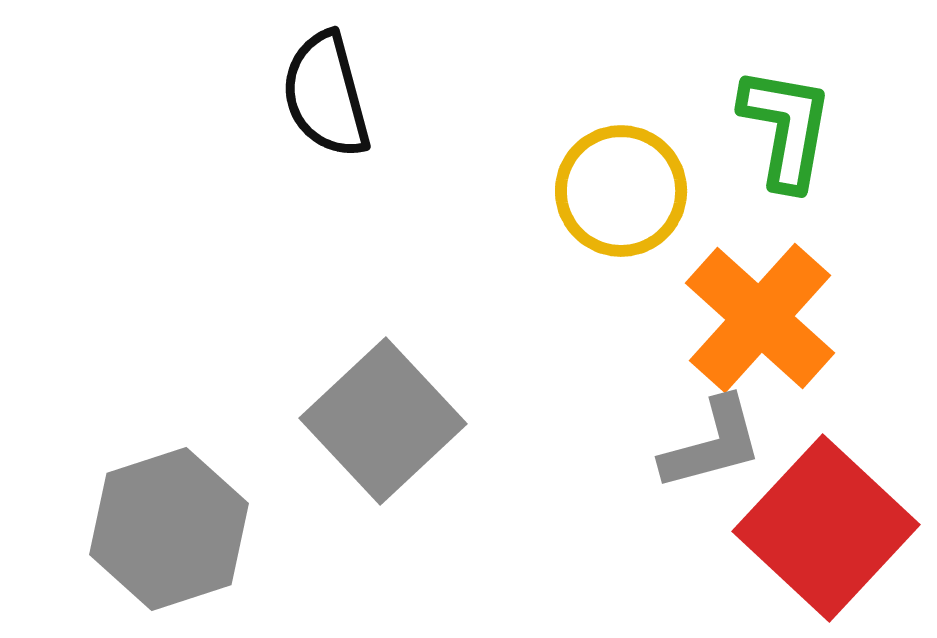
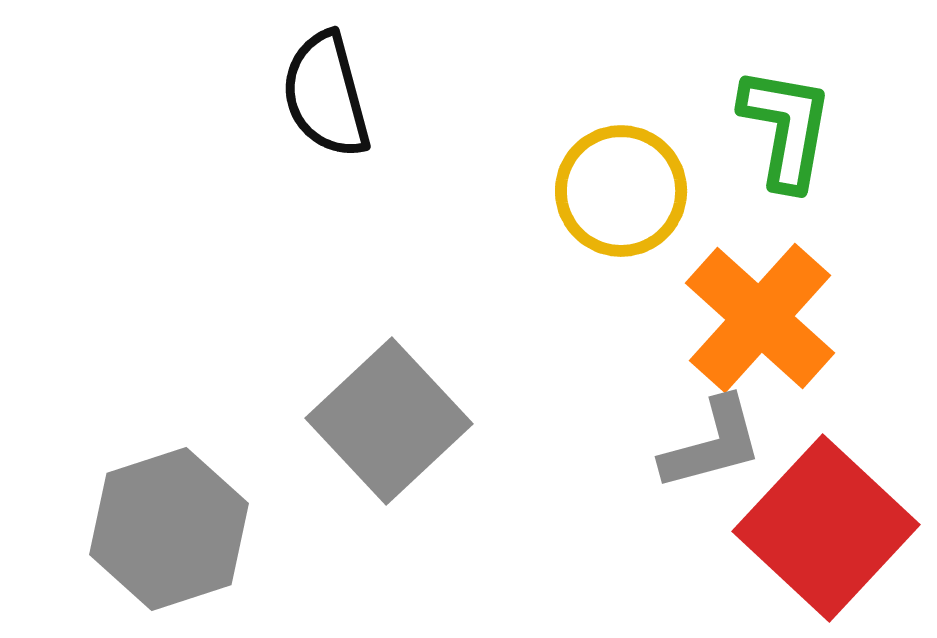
gray square: moved 6 px right
